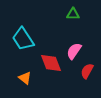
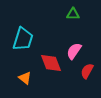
cyan trapezoid: rotated 130 degrees counterclockwise
